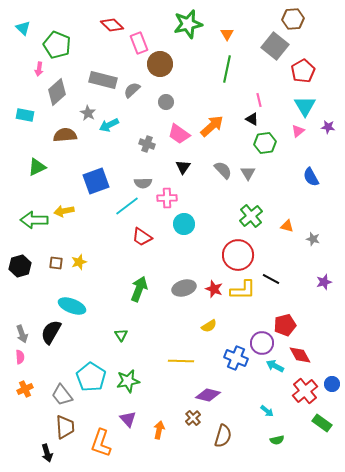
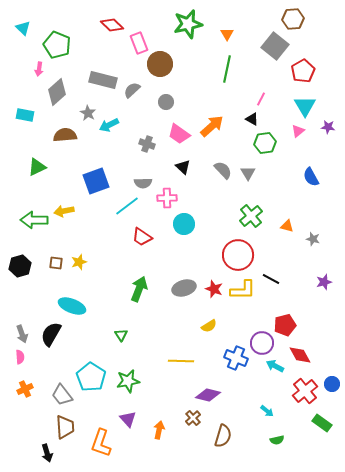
pink line at (259, 100): moved 2 px right, 1 px up; rotated 40 degrees clockwise
black triangle at (183, 167): rotated 21 degrees counterclockwise
black semicircle at (51, 332): moved 2 px down
